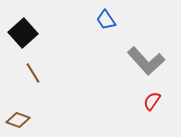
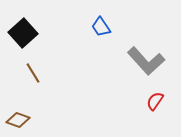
blue trapezoid: moved 5 px left, 7 px down
red semicircle: moved 3 px right
